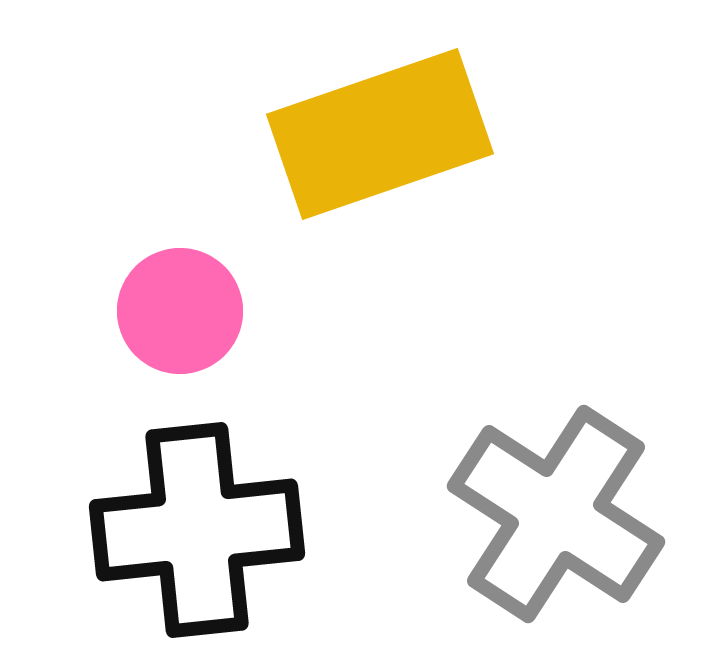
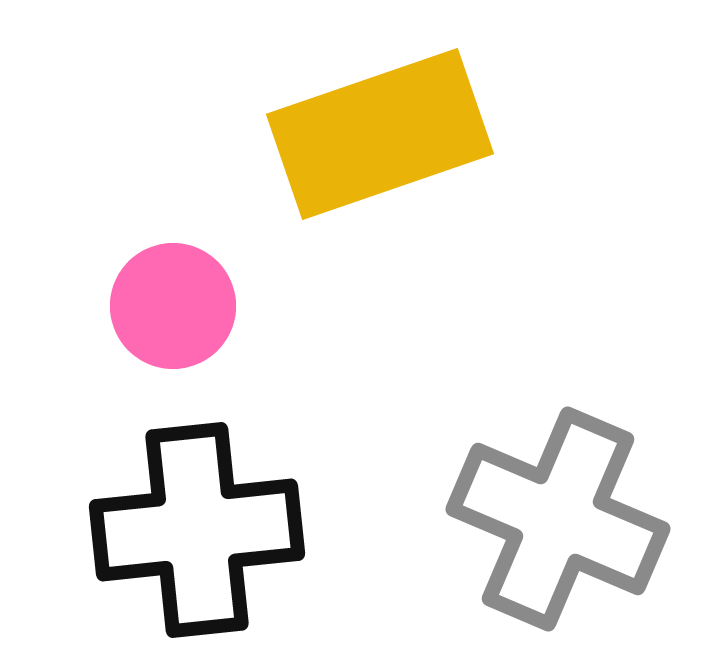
pink circle: moved 7 px left, 5 px up
gray cross: moved 2 px right, 5 px down; rotated 10 degrees counterclockwise
